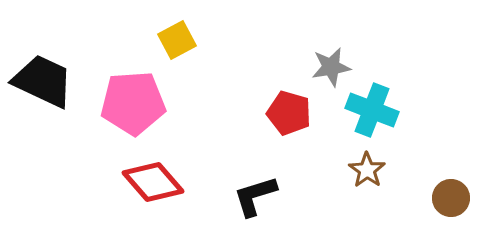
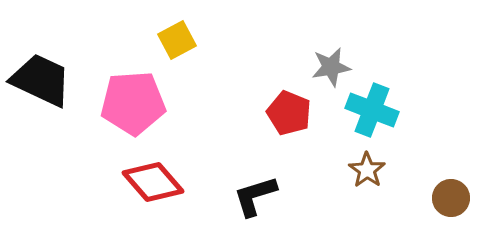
black trapezoid: moved 2 px left, 1 px up
red pentagon: rotated 6 degrees clockwise
